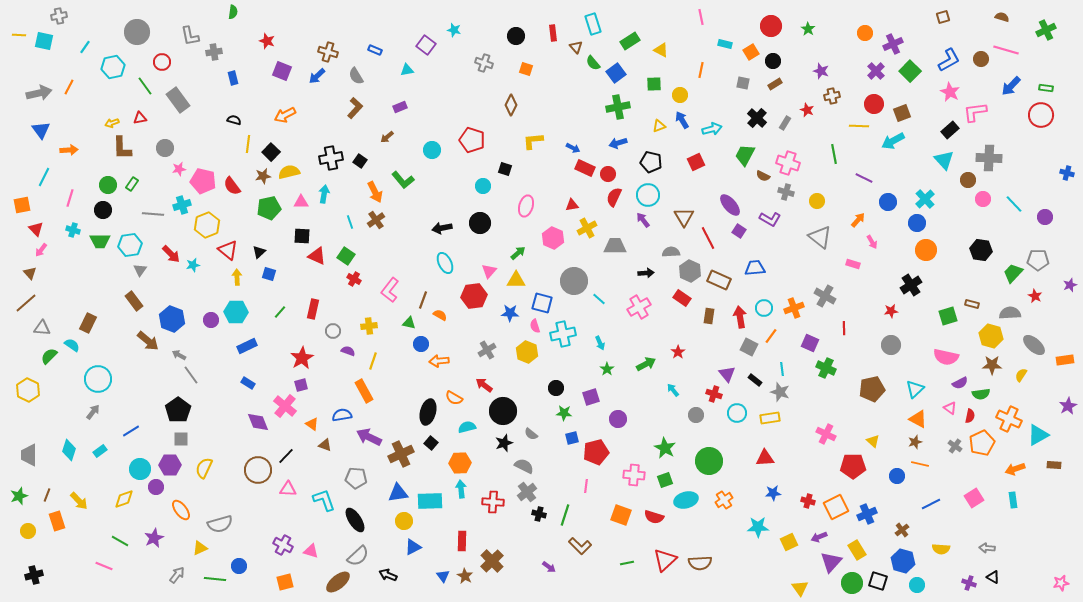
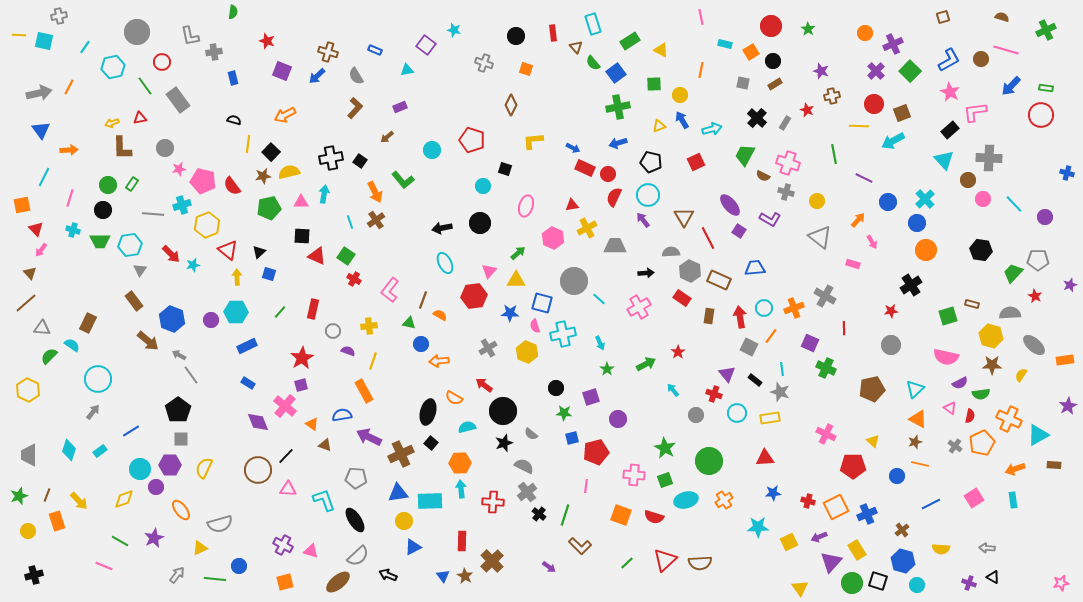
gray cross at (487, 350): moved 1 px right, 2 px up
black cross at (539, 514): rotated 24 degrees clockwise
green line at (627, 563): rotated 32 degrees counterclockwise
